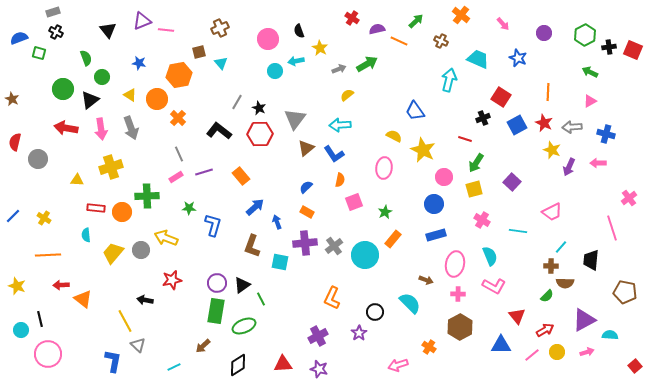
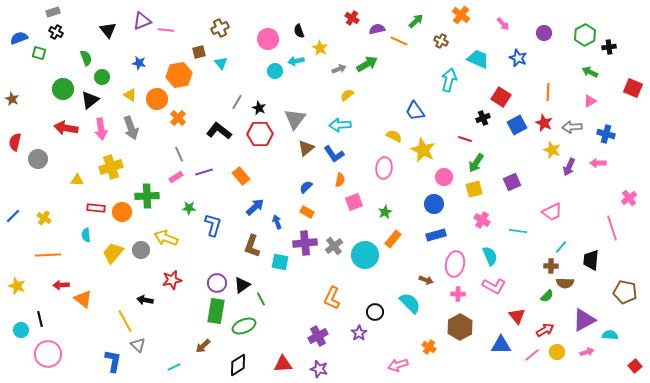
red square at (633, 50): moved 38 px down
purple square at (512, 182): rotated 24 degrees clockwise
